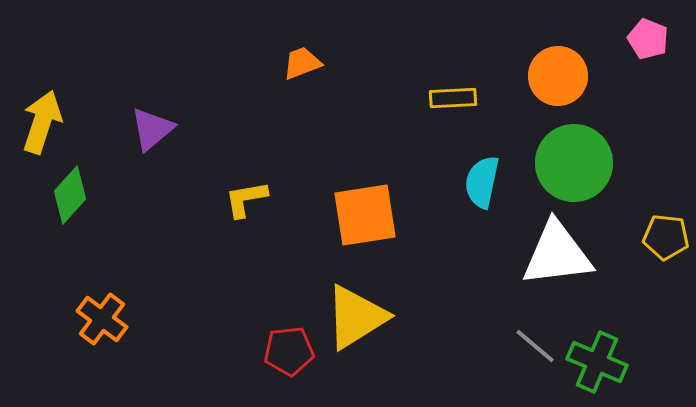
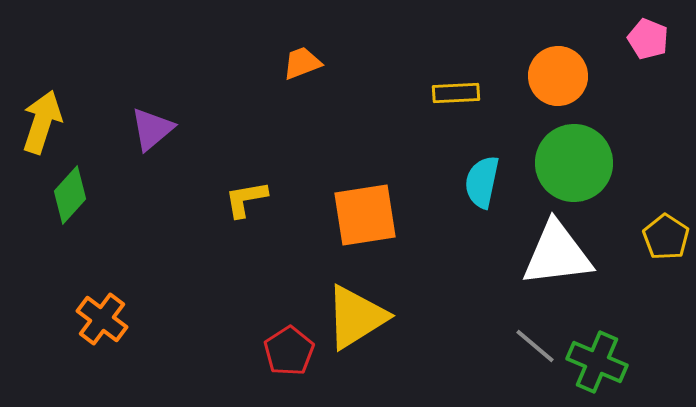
yellow rectangle: moved 3 px right, 5 px up
yellow pentagon: rotated 27 degrees clockwise
red pentagon: rotated 27 degrees counterclockwise
